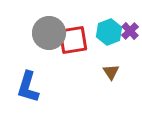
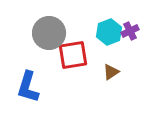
purple cross: rotated 18 degrees clockwise
red square: moved 15 px down
brown triangle: rotated 30 degrees clockwise
